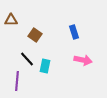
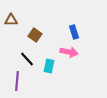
pink arrow: moved 14 px left, 8 px up
cyan rectangle: moved 4 px right
